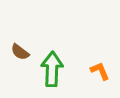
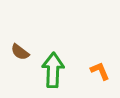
green arrow: moved 1 px right, 1 px down
